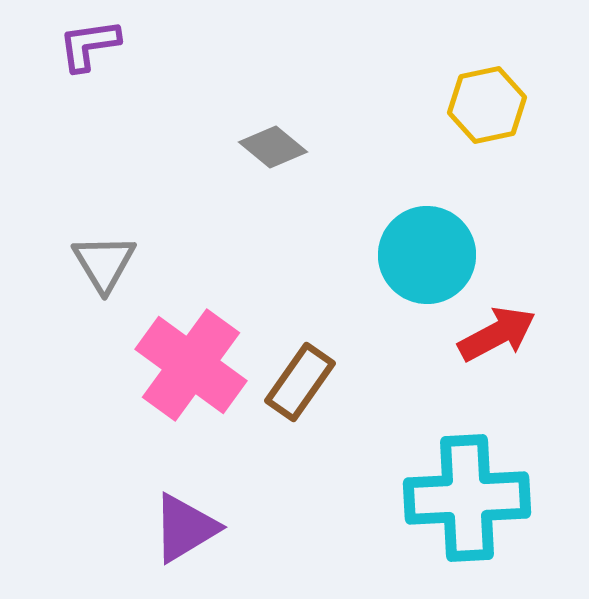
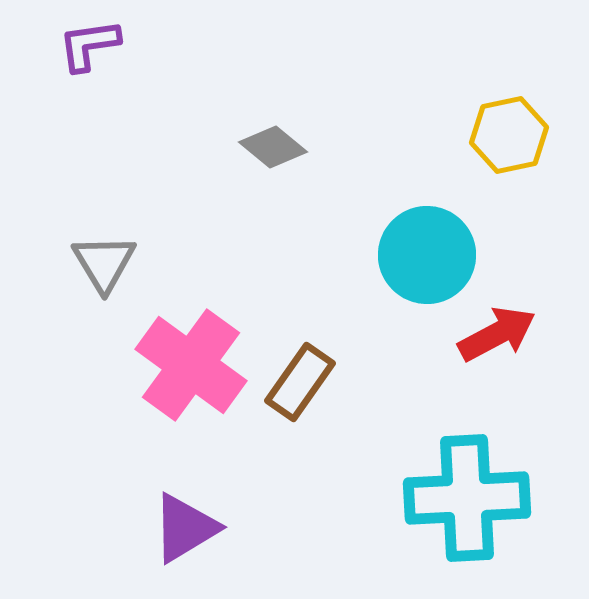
yellow hexagon: moved 22 px right, 30 px down
